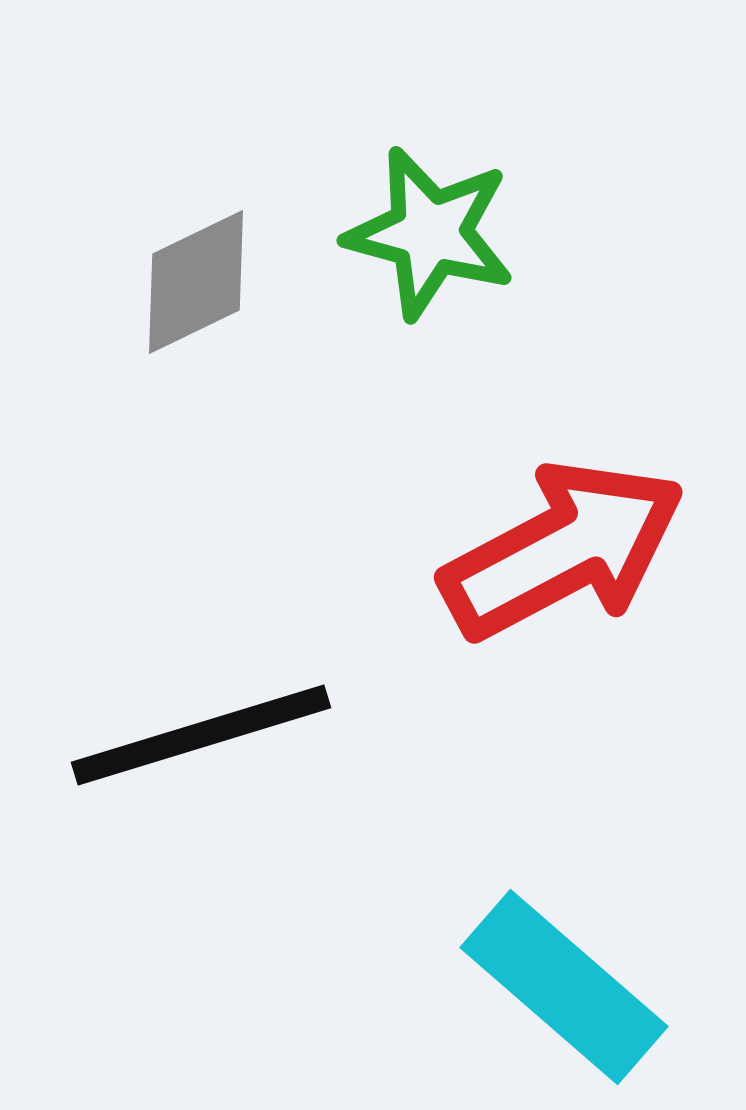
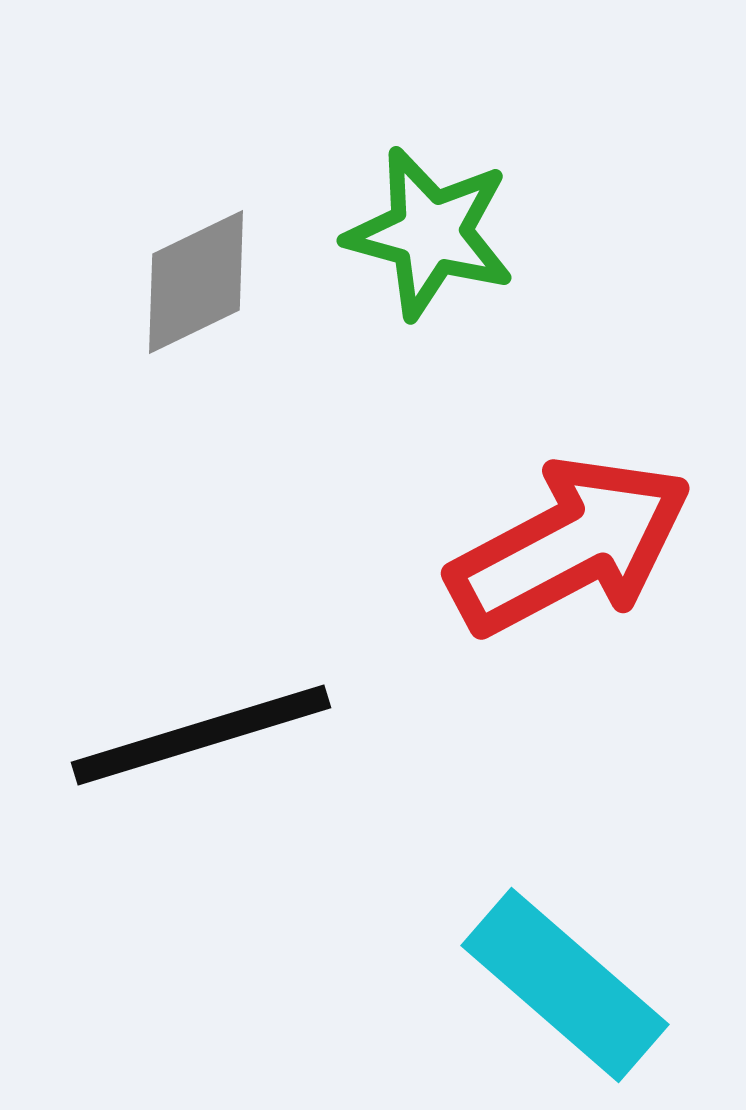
red arrow: moved 7 px right, 4 px up
cyan rectangle: moved 1 px right, 2 px up
